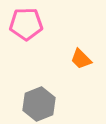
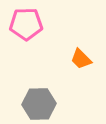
gray hexagon: rotated 20 degrees clockwise
